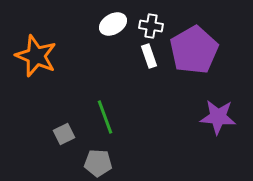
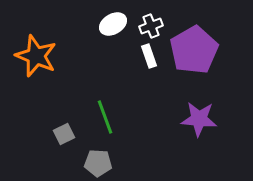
white cross: rotated 30 degrees counterclockwise
purple star: moved 19 px left, 2 px down
